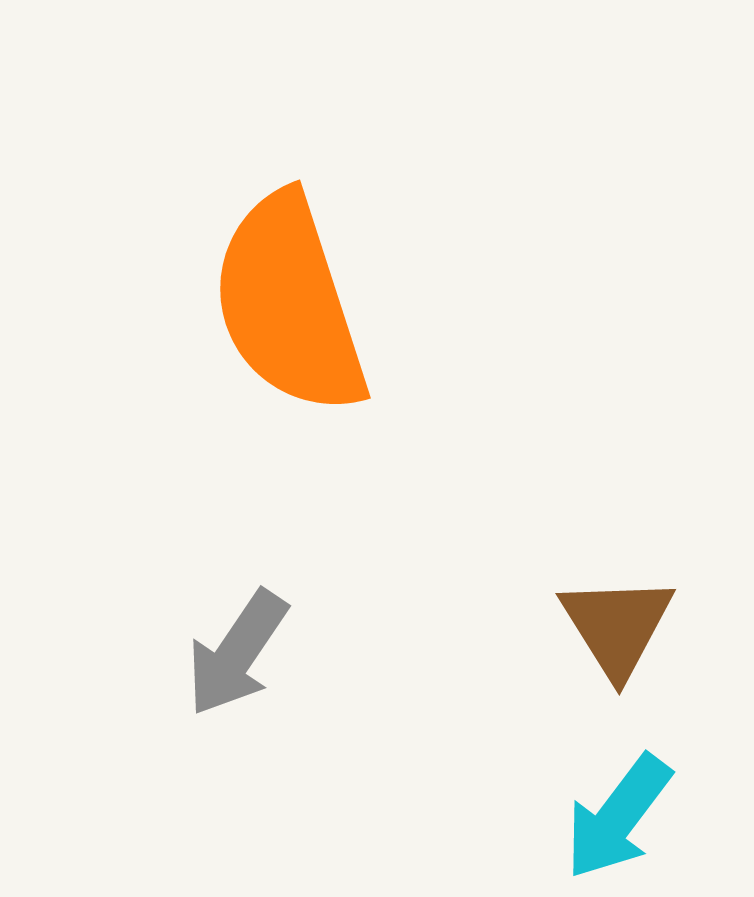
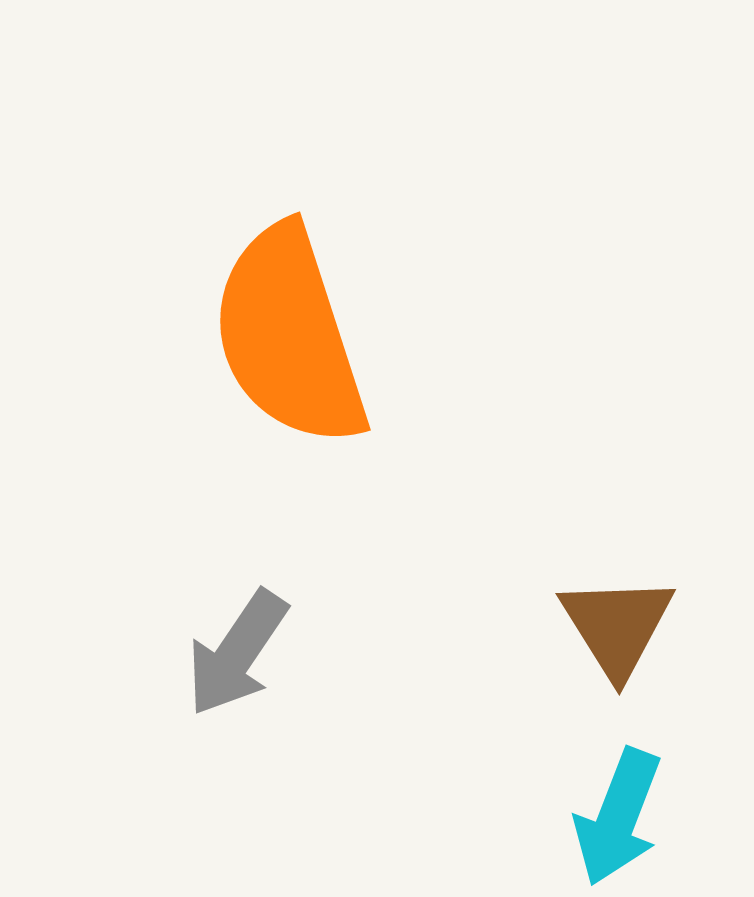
orange semicircle: moved 32 px down
cyan arrow: rotated 16 degrees counterclockwise
